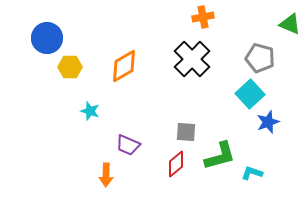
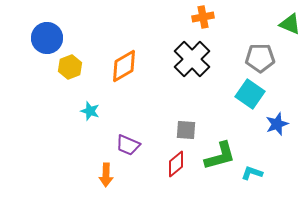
gray pentagon: rotated 16 degrees counterclockwise
yellow hexagon: rotated 20 degrees counterclockwise
cyan square: rotated 12 degrees counterclockwise
blue star: moved 9 px right, 2 px down
gray square: moved 2 px up
